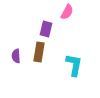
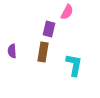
purple rectangle: moved 3 px right
brown rectangle: moved 4 px right
purple semicircle: moved 4 px left, 5 px up
